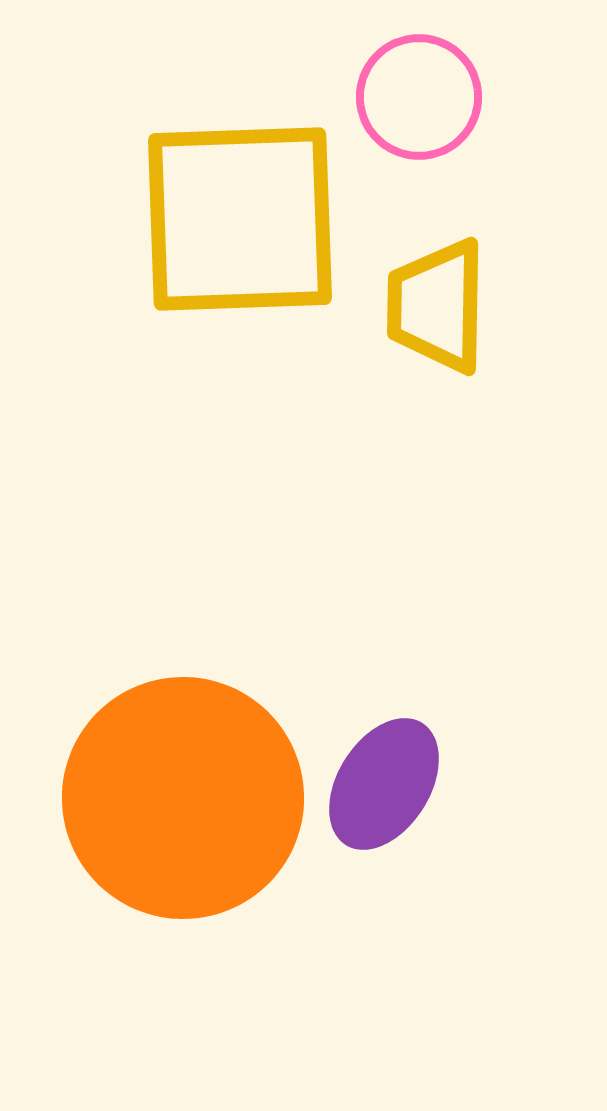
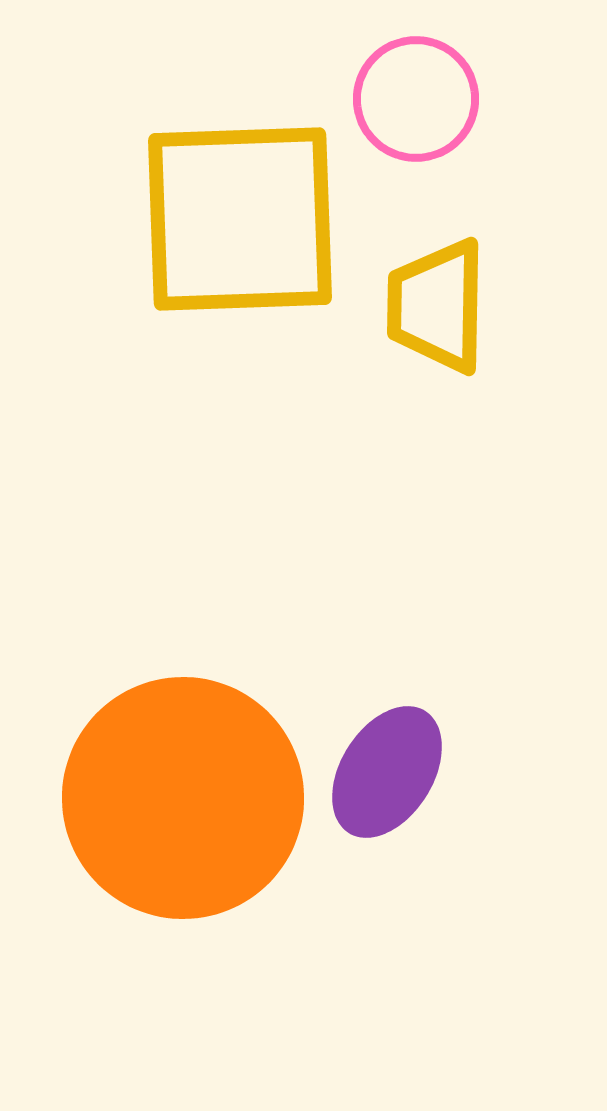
pink circle: moved 3 px left, 2 px down
purple ellipse: moved 3 px right, 12 px up
